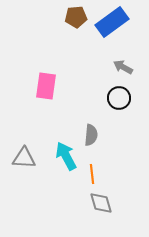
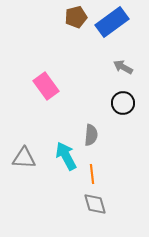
brown pentagon: rotated 10 degrees counterclockwise
pink rectangle: rotated 44 degrees counterclockwise
black circle: moved 4 px right, 5 px down
gray diamond: moved 6 px left, 1 px down
